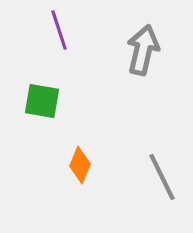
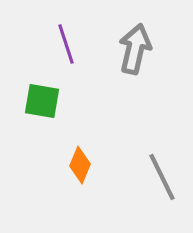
purple line: moved 7 px right, 14 px down
gray arrow: moved 8 px left, 1 px up
